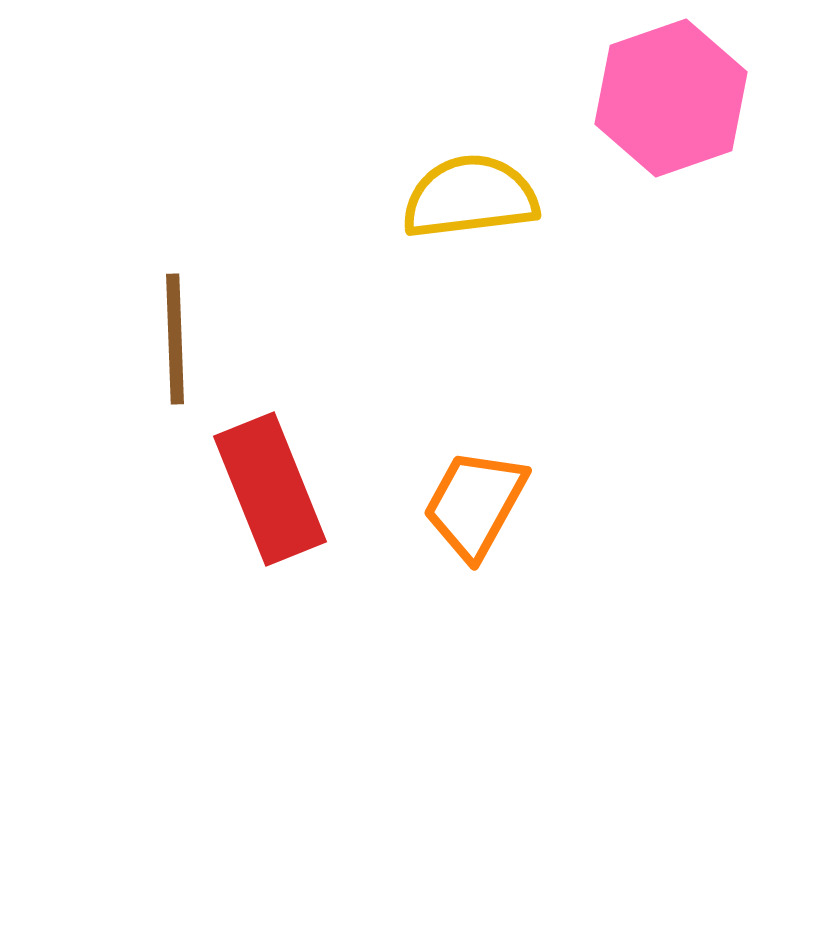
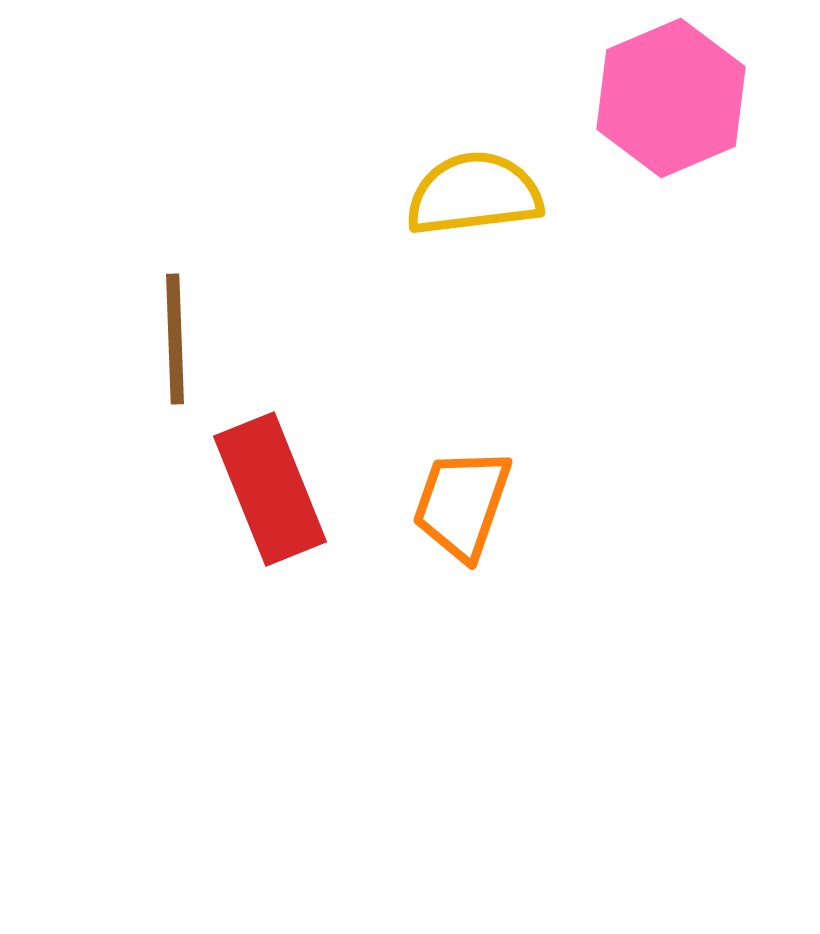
pink hexagon: rotated 4 degrees counterclockwise
yellow semicircle: moved 4 px right, 3 px up
orange trapezoid: moved 13 px left; rotated 10 degrees counterclockwise
